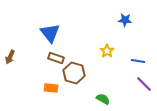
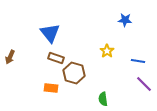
green semicircle: rotated 128 degrees counterclockwise
